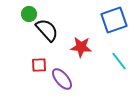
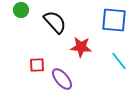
green circle: moved 8 px left, 4 px up
blue square: rotated 24 degrees clockwise
black semicircle: moved 8 px right, 8 px up
red square: moved 2 px left
